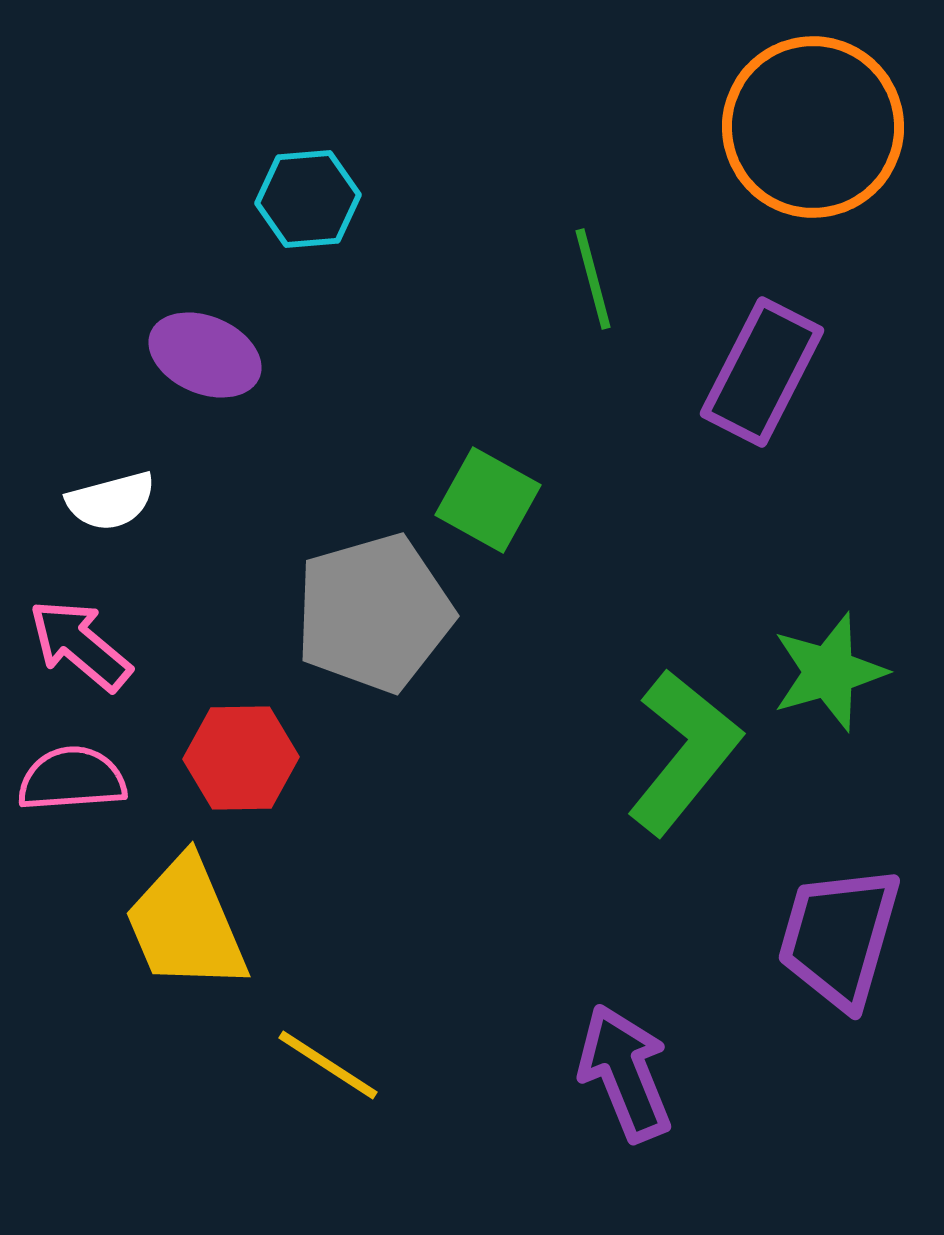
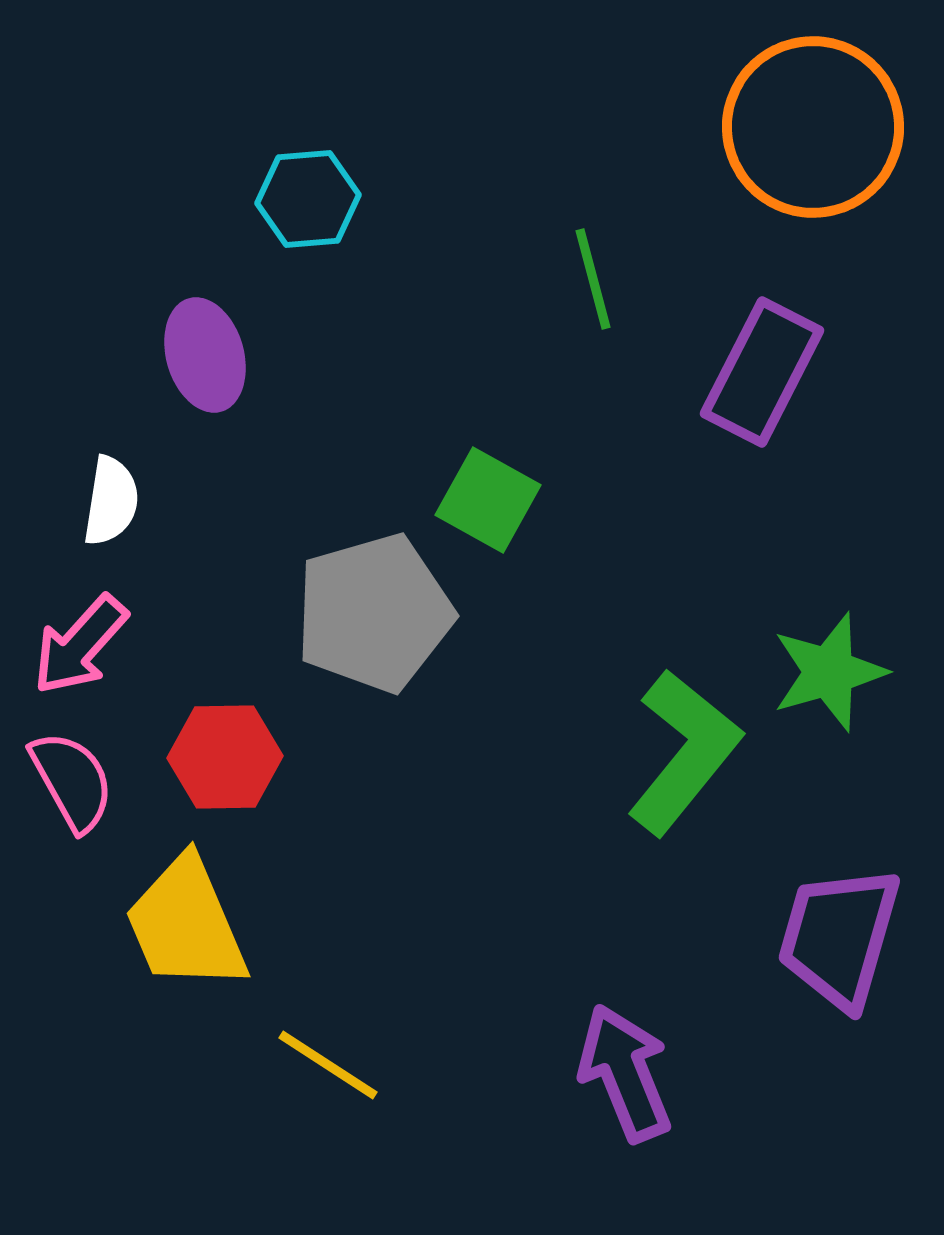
purple ellipse: rotated 51 degrees clockwise
white semicircle: rotated 66 degrees counterclockwise
pink arrow: rotated 88 degrees counterclockwise
red hexagon: moved 16 px left, 1 px up
pink semicircle: moved 2 px down; rotated 65 degrees clockwise
